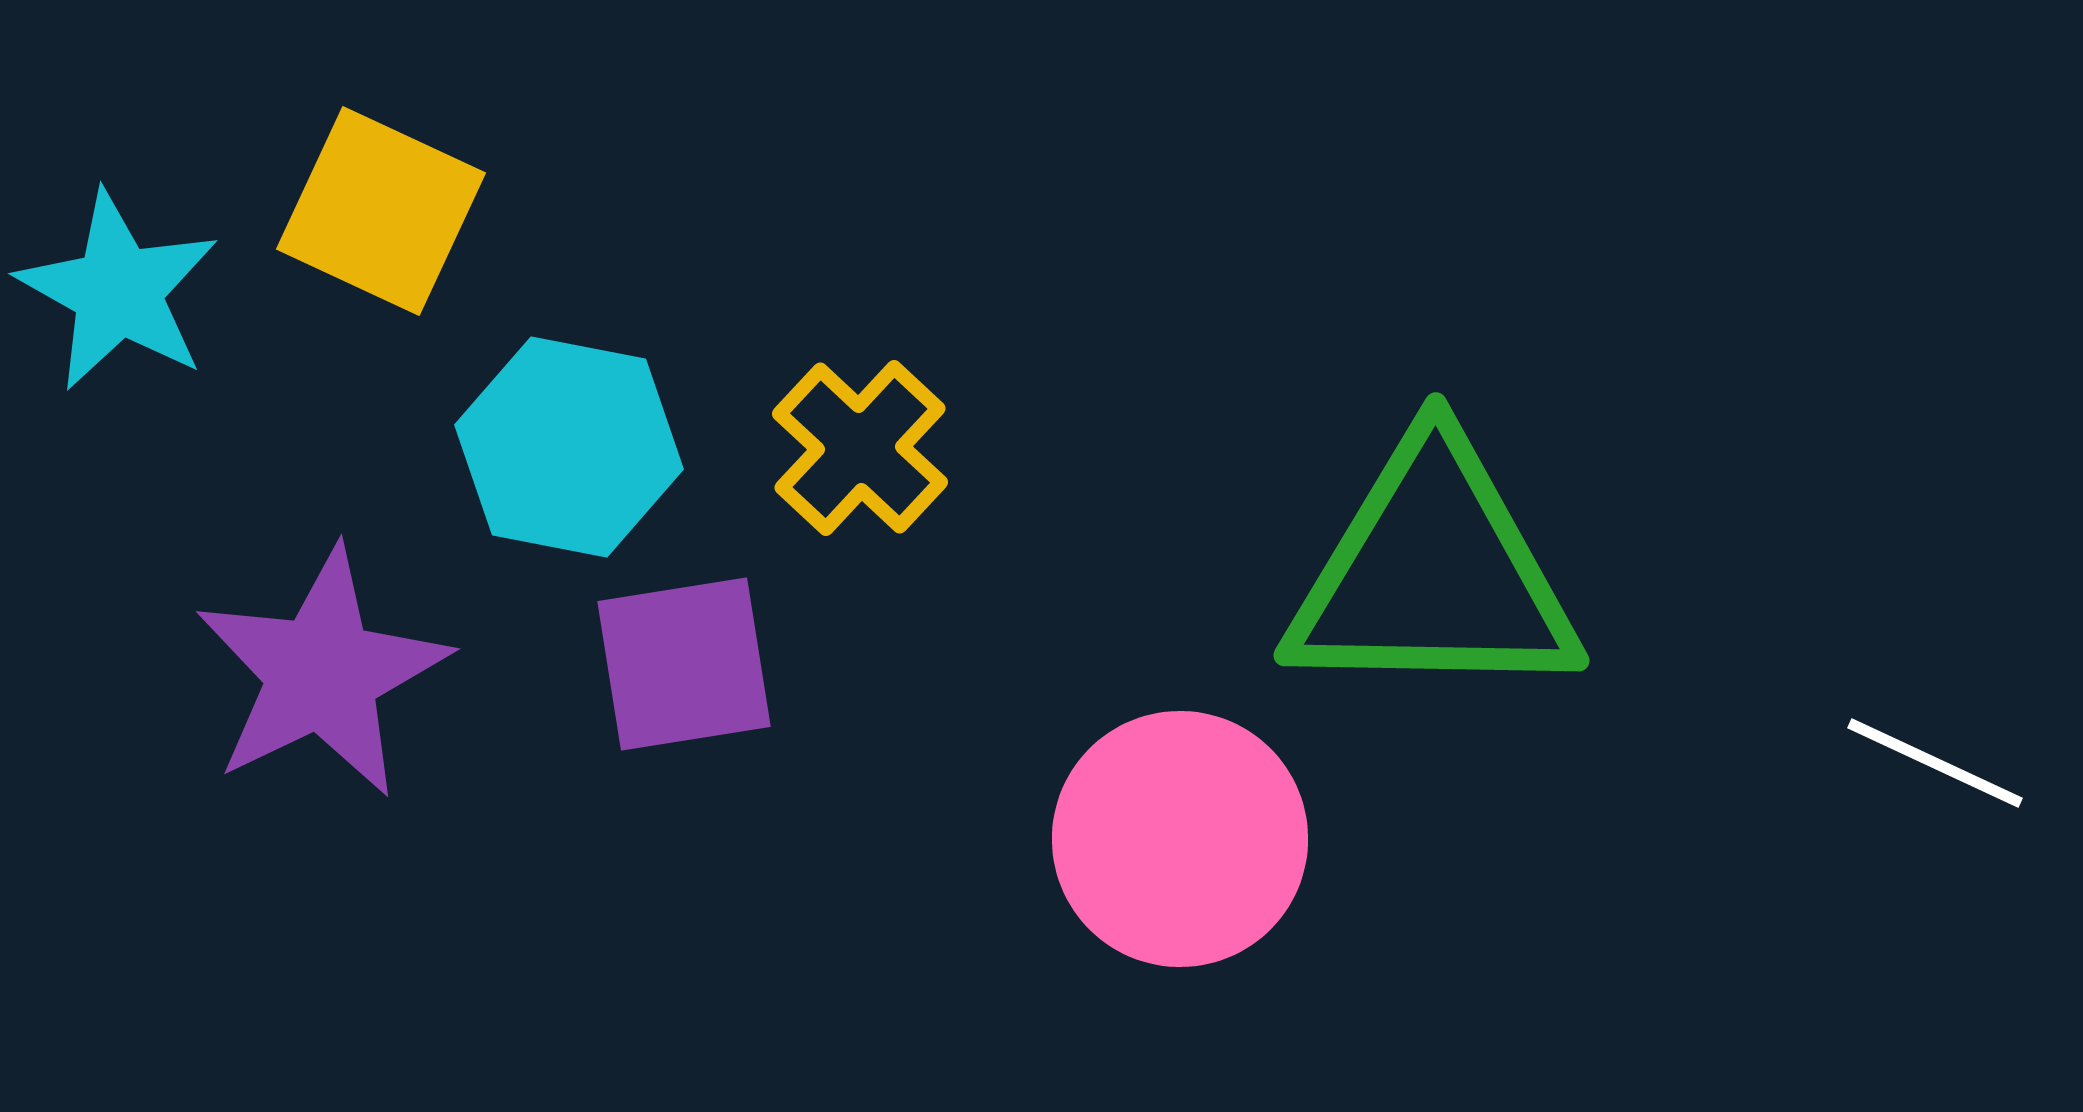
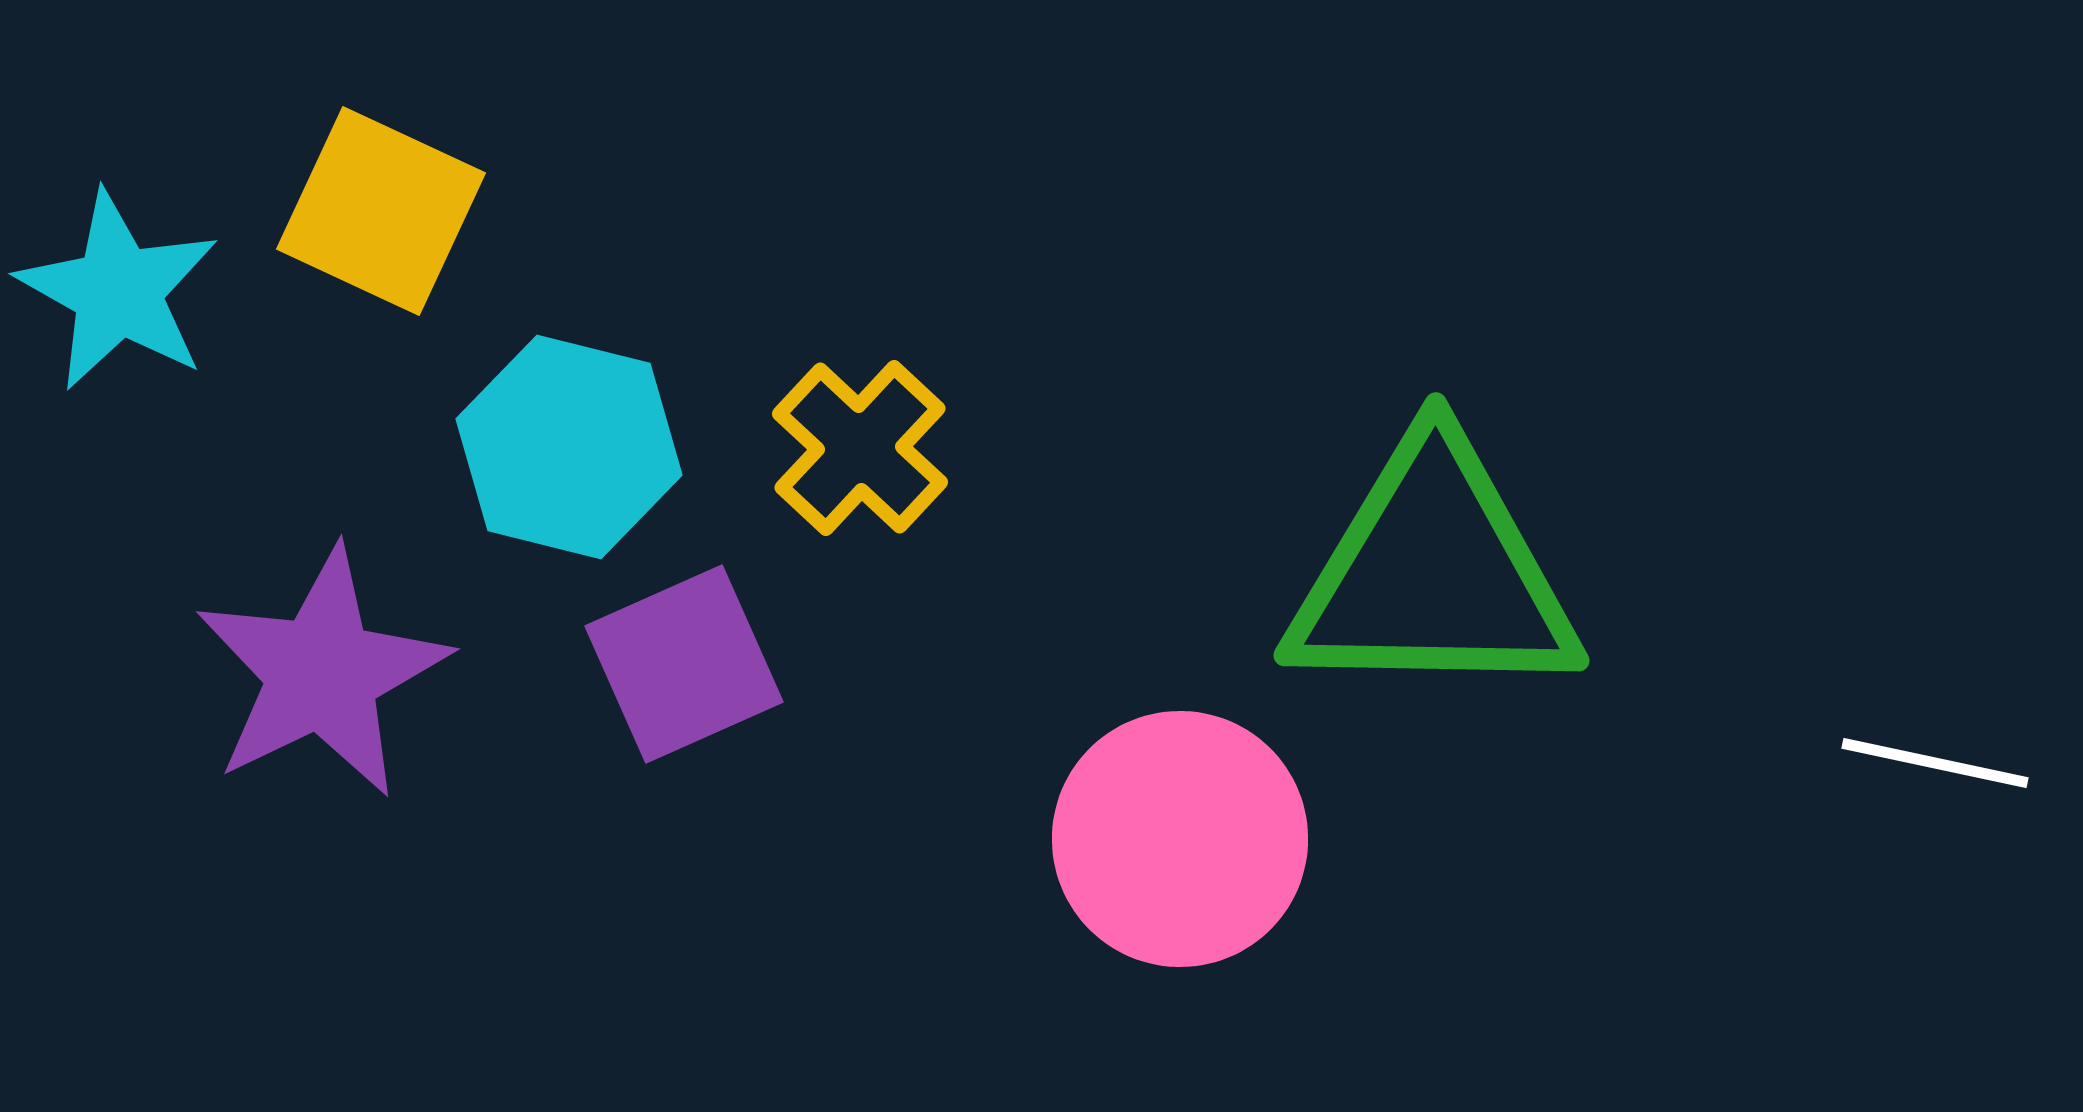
cyan hexagon: rotated 3 degrees clockwise
purple square: rotated 15 degrees counterclockwise
white line: rotated 13 degrees counterclockwise
